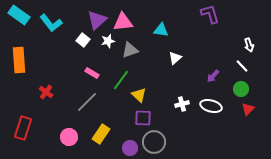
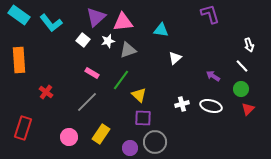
purple triangle: moved 1 px left, 3 px up
gray triangle: moved 2 px left
purple arrow: rotated 80 degrees clockwise
gray circle: moved 1 px right
